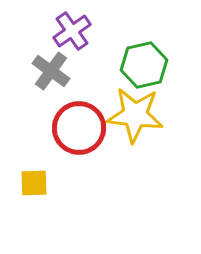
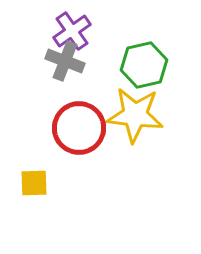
gray cross: moved 14 px right, 10 px up; rotated 15 degrees counterclockwise
